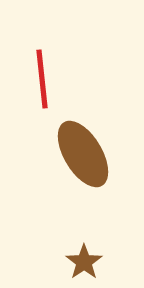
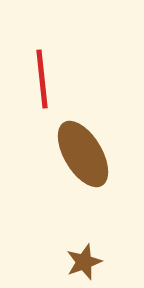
brown star: rotated 15 degrees clockwise
